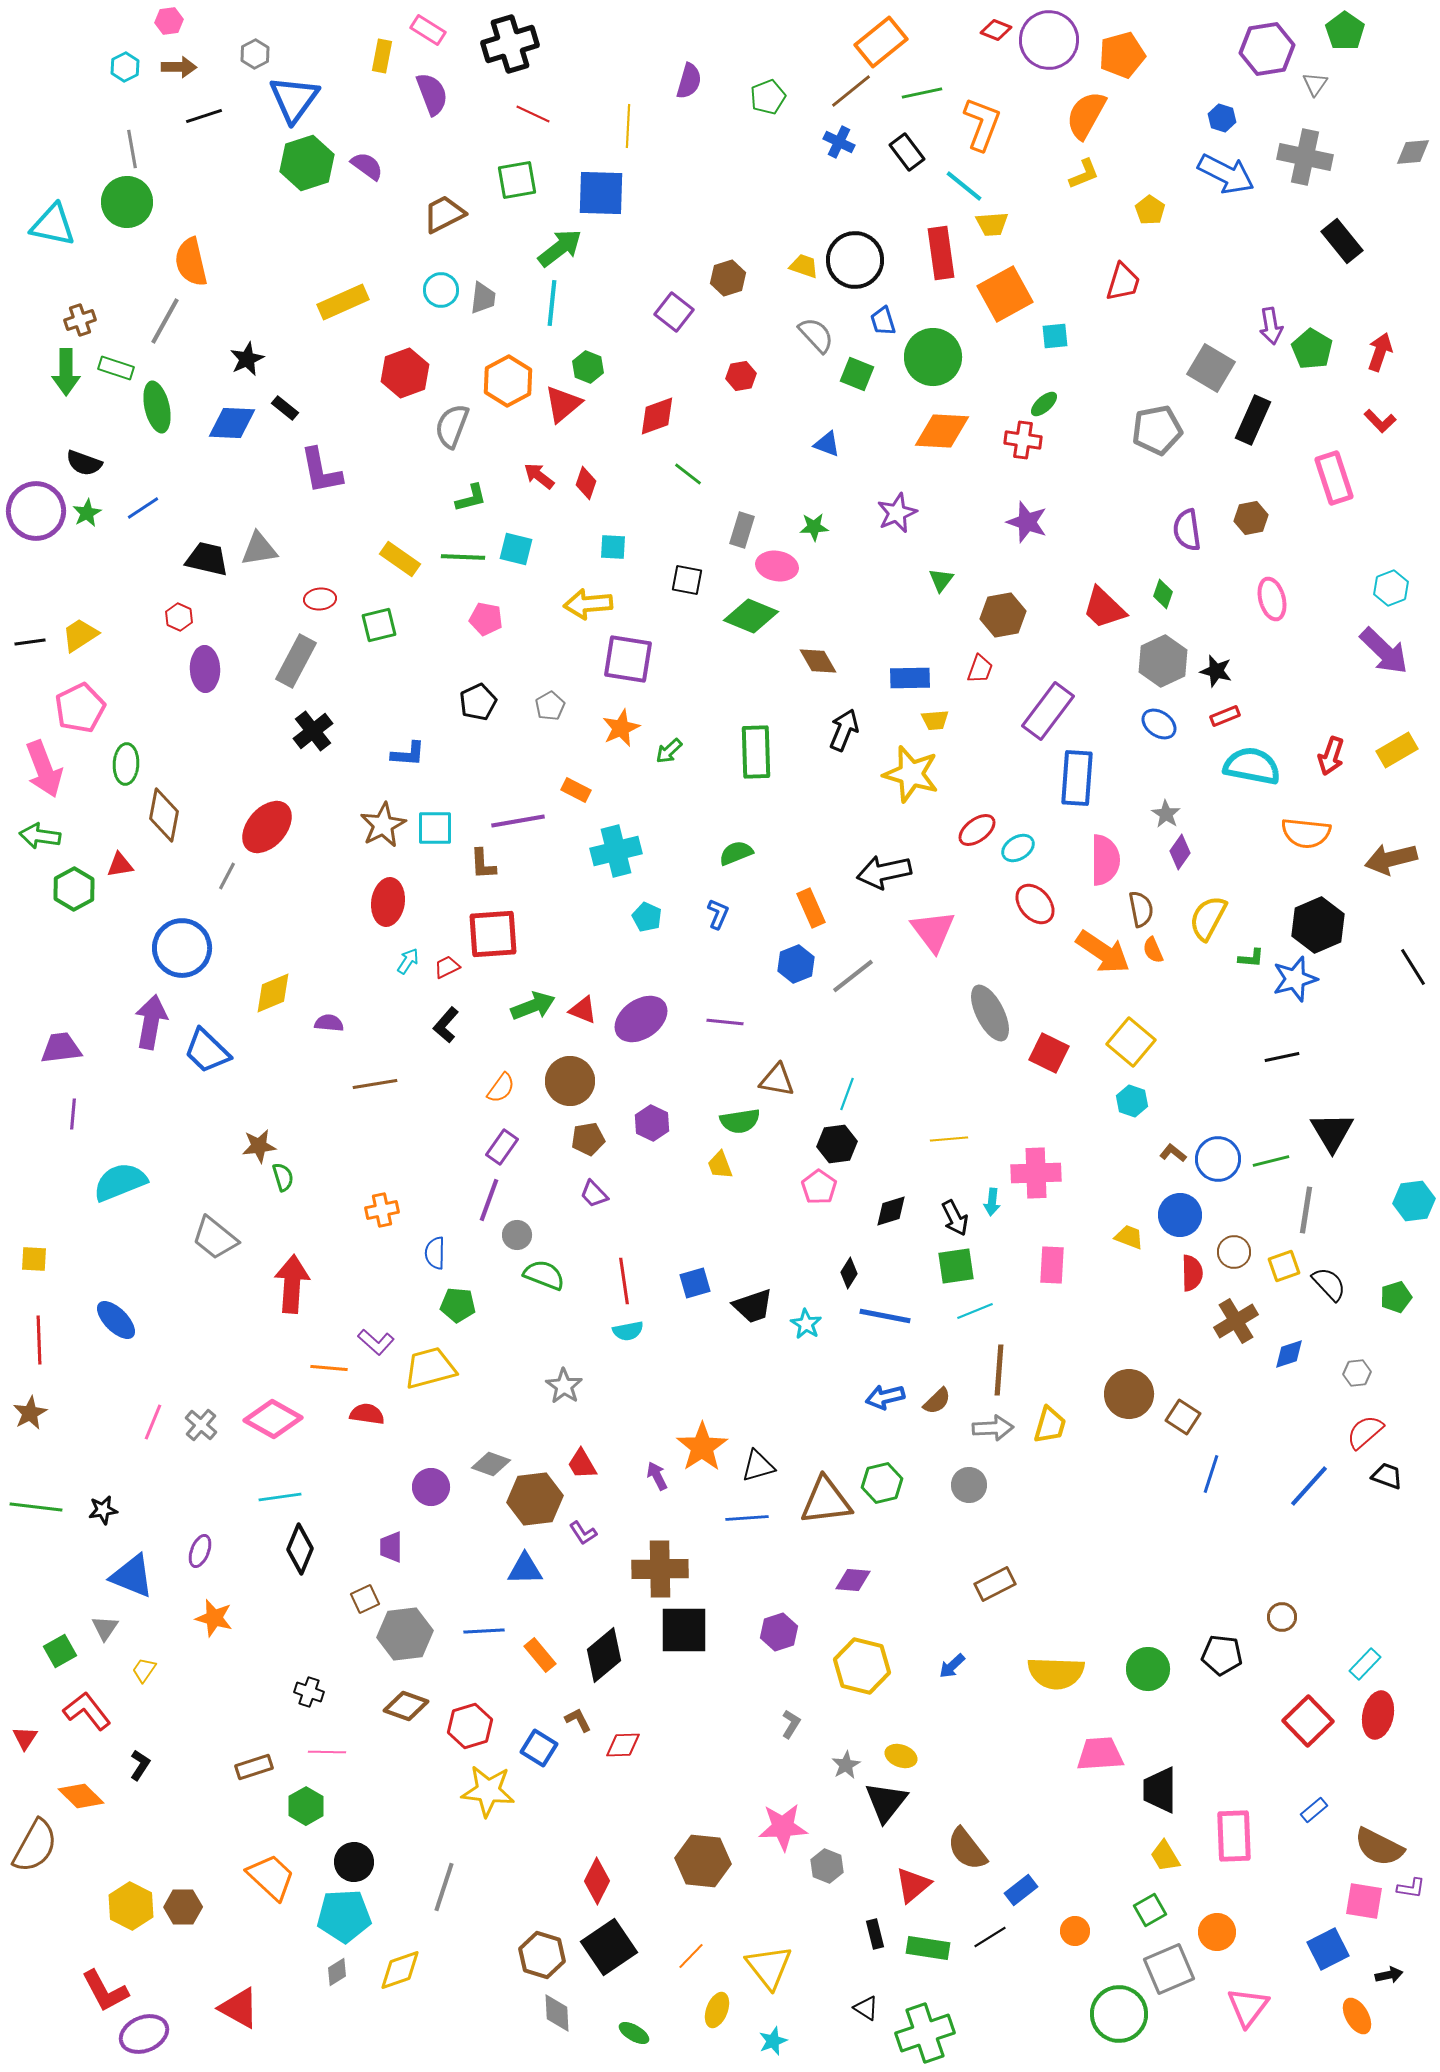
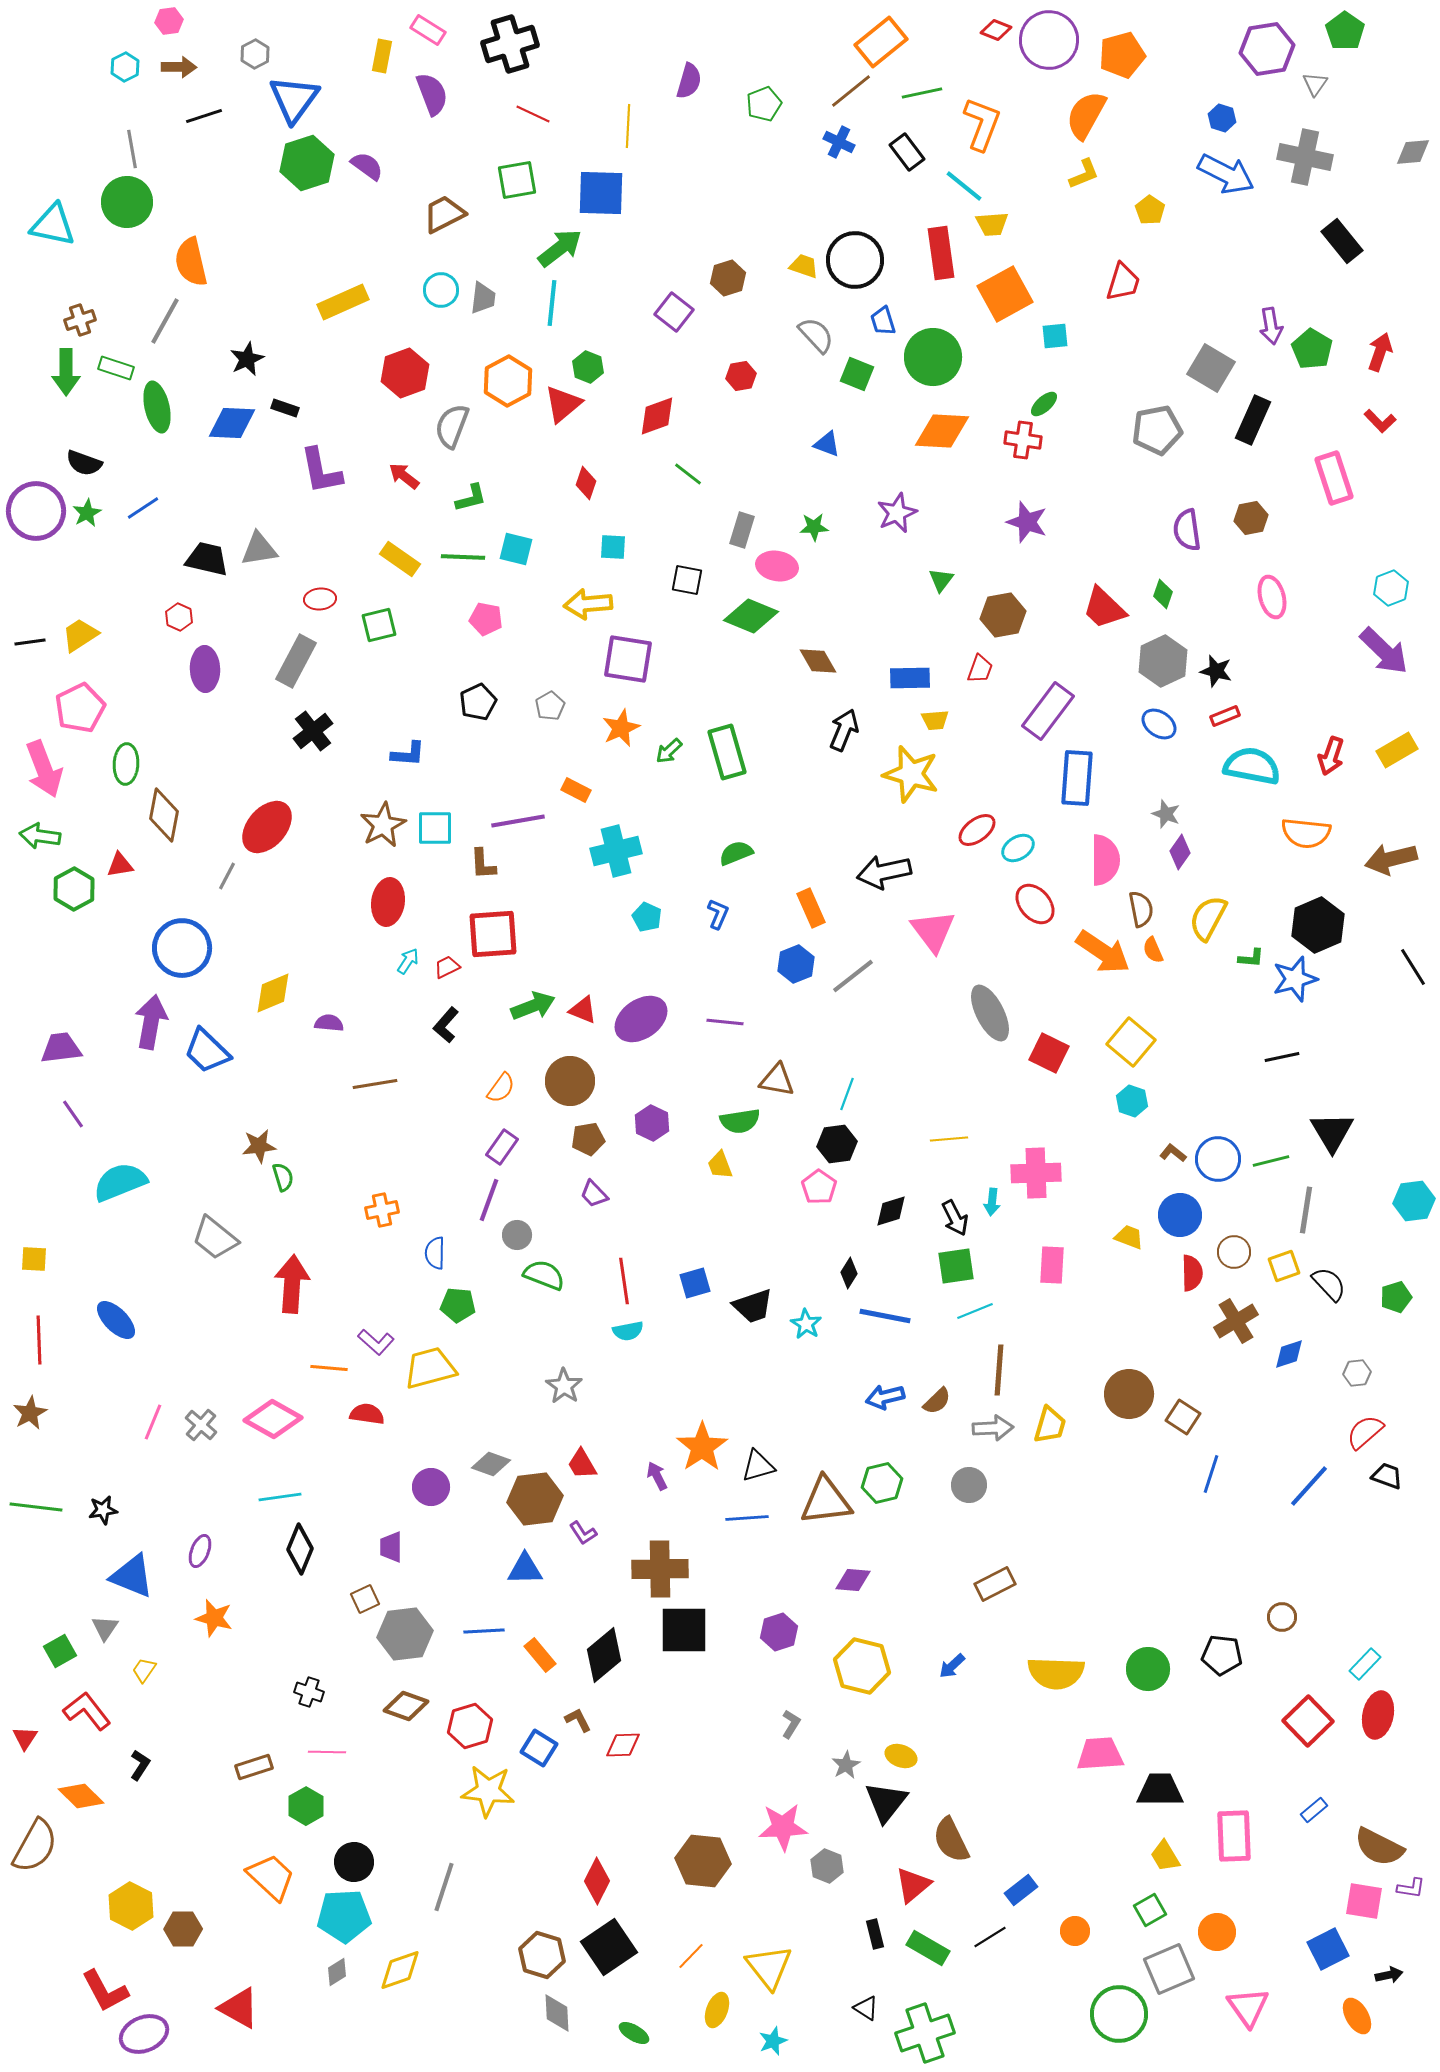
green pentagon at (768, 97): moved 4 px left, 7 px down
black rectangle at (285, 408): rotated 20 degrees counterclockwise
red arrow at (539, 476): moved 135 px left
pink ellipse at (1272, 599): moved 2 px up
green rectangle at (756, 752): moved 29 px left; rotated 14 degrees counterclockwise
gray star at (1166, 814): rotated 12 degrees counterclockwise
purple line at (73, 1114): rotated 40 degrees counterclockwise
black trapezoid at (1160, 1790): rotated 90 degrees clockwise
brown semicircle at (967, 1849): moved 16 px left, 9 px up; rotated 12 degrees clockwise
brown hexagon at (183, 1907): moved 22 px down
green rectangle at (928, 1948): rotated 21 degrees clockwise
pink triangle at (1248, 2007): rotated 12 degrees counterclockwise
